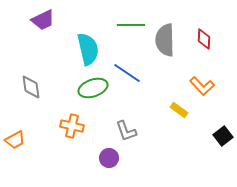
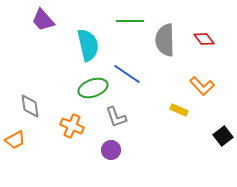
purple trapezoid: rotated 75 degrees clockwise
green line: moved 1 px left, 4 px up
red diamond: rotated 40 degrees counterclockwise
cyan semicircle: moved 4 px up
blue line: moved 1 px down
gray diamond: moved 1 px left, 19 px down
yellow rectangle: rotated 12 degrees counterclockwise
orange cross: rotated 10 degrees clockwise
gray L-shape: moved 10 px left, 14 px up
purple circle: moved 2 px right, 8 px up
